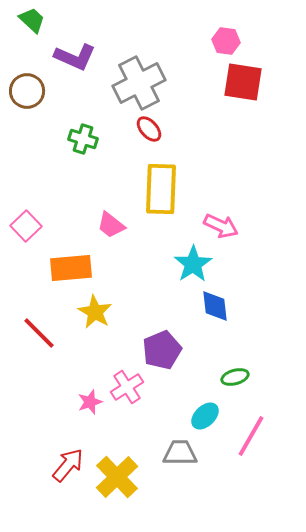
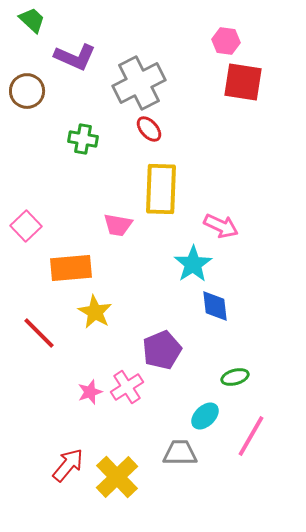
green cross: rotated 8 degrees counterclockwise
pink trapezoid: moved 7 px right; rotated 28 degrees counterclockwise
pink star: moved 10 px up
